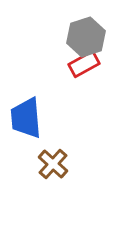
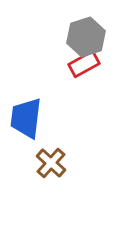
blue trapezoid: rotated 12 degrees clockwise
brown cross: moved 2 px left, 1 px up
